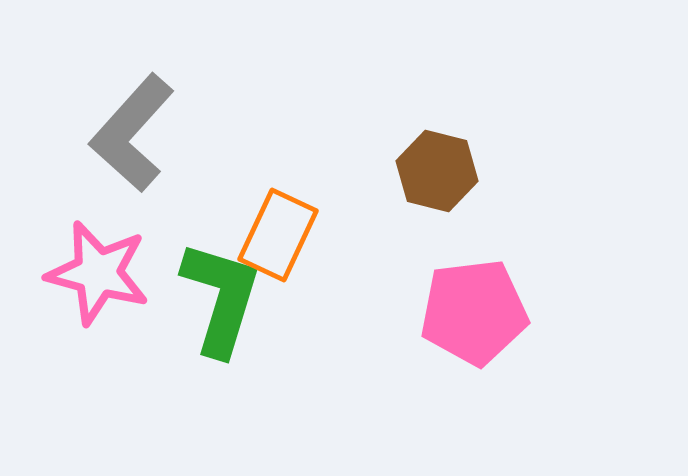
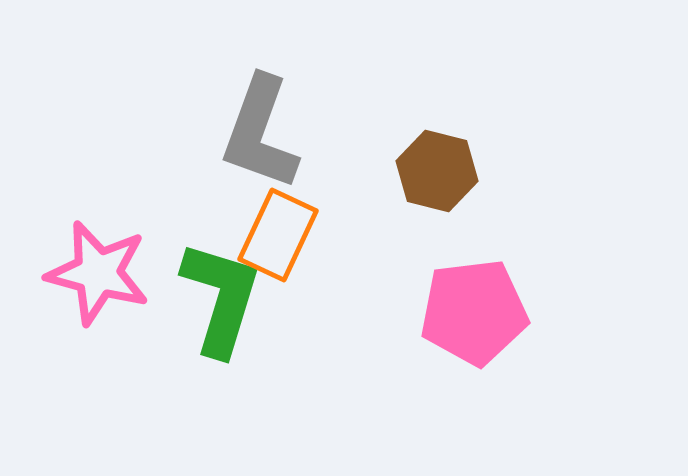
gray L-shape: moved 128 px right; rotated 22 degrees counterclockwise
